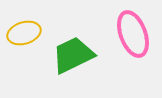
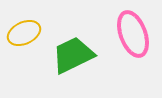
yellow ellipse: rotated 8 degrees counterclockwise
